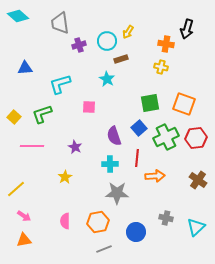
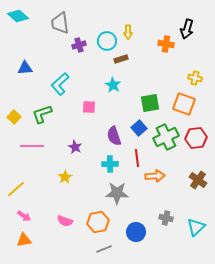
yellow arrow: rotated 32 degrees counterclockwise
yellow cross: moved 34 px right, 11 px down
cyan star: moved 6 px right, 6 px down
cyan L-shape: rotated 25 degrees counterclockwise
red line: rotated 12 degrees counterclockwise
pink semicircle: rotated 70 degrees counterclockwise
